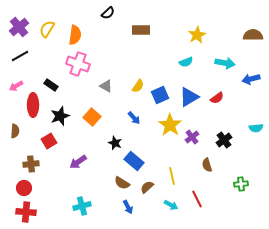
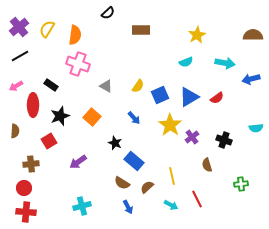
black cross at (224, 140): rotated 35 degrees counterclockwise
